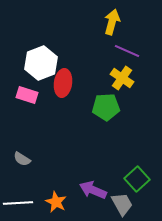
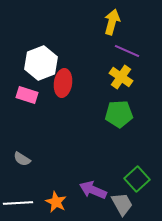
yellow cross: moved 1 px left, 1 px up
green pentagon: moved 13 px right, 7 px down
